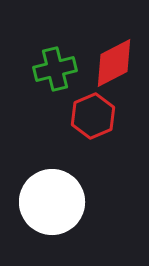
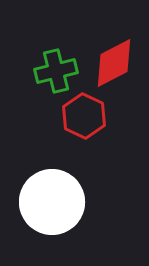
green cross: moved 1 px right, 2 px down
red hexagon: moved 9 px left; rotated 12 degrees counterclockwise
